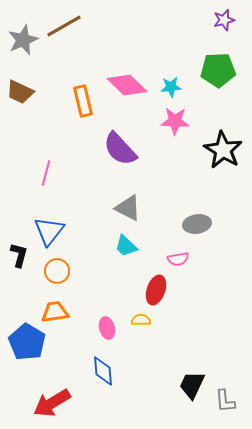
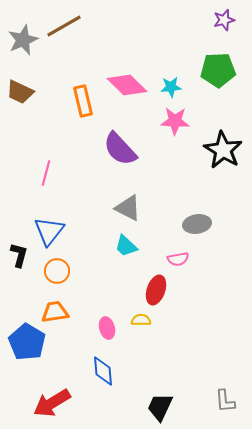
black trapezoid: moved 32 px left, 22 px down
